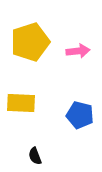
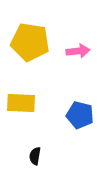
yellow pentagon: rotated 27 degrees clockwise
black semicircle: rotated 30 degrees clockwise
